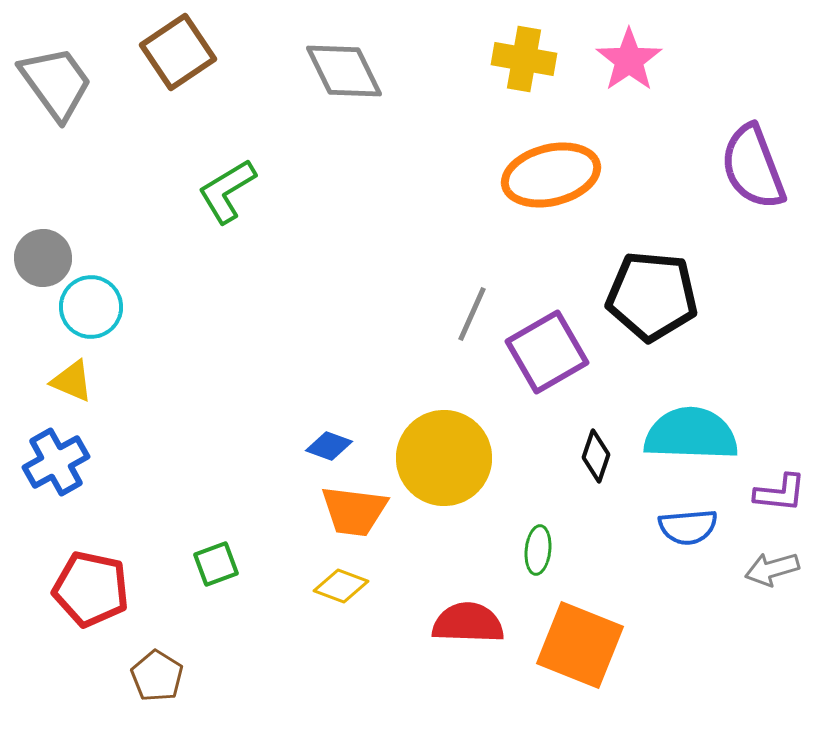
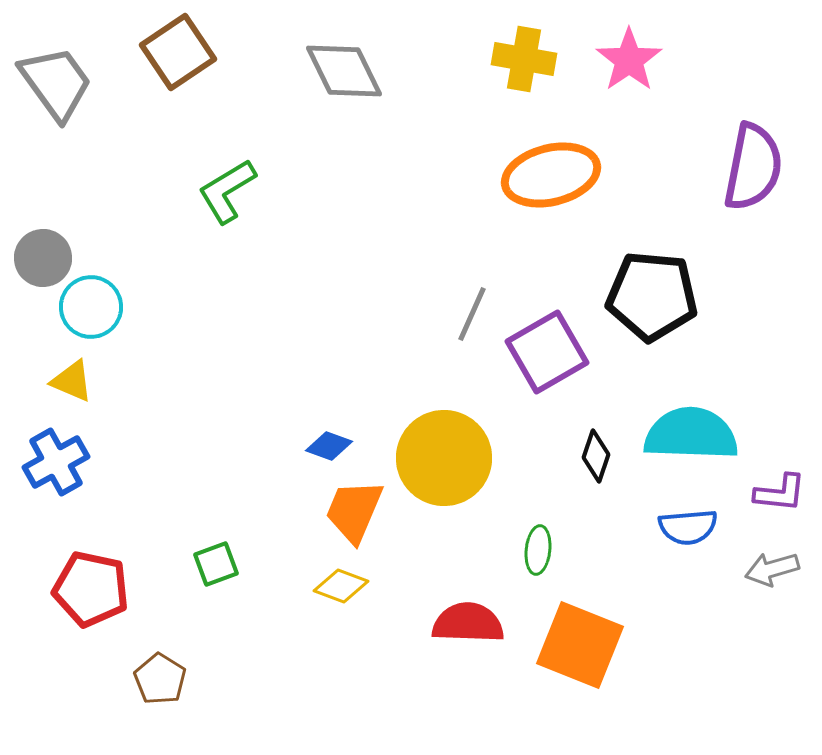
purple semicircle: rotated 148 degrees counterclockwise
orange trapezoid: rotated 106 degrees clockwise
brown pentagon: moved 3 px right, 3 px down
